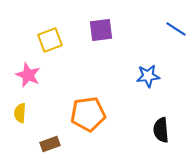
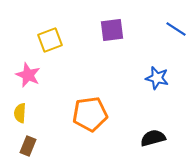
purple square: moved 11 px right
blue star: moved 9 px right, 2 px down; rotated 20 degrees clockwise
orange pentagon: moved 2 px right
black semicircle: moved 8 px left, 8 px down; rotated 80 degrees clockwise
brown rectangle: moved 22 px left, 2 px down; rotated 48 degrees counterclockwise
